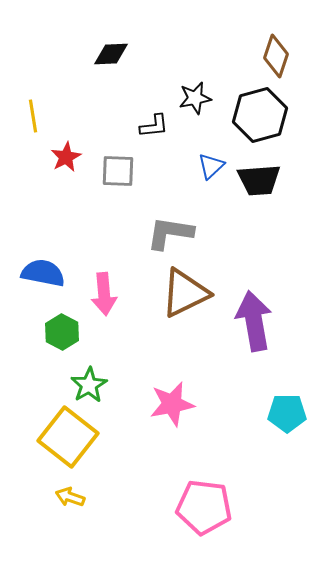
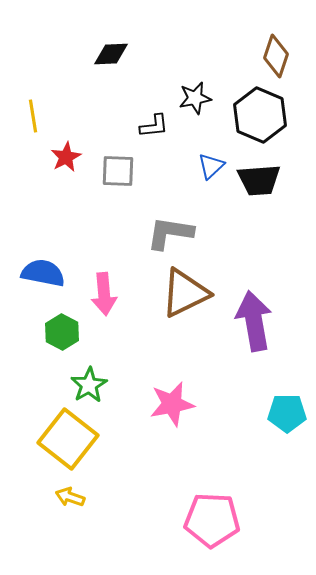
black hexagon: rotated 22 degrees counterclockwise
yellow square: moved 2 px down
pink pentagon: moved 8 px right, 13 px down; rotated 4 degrees counterclockwise
